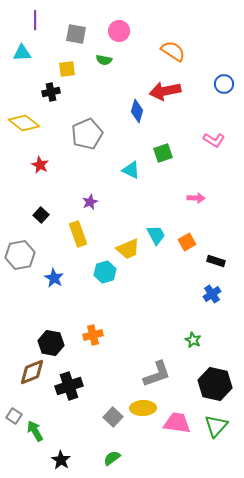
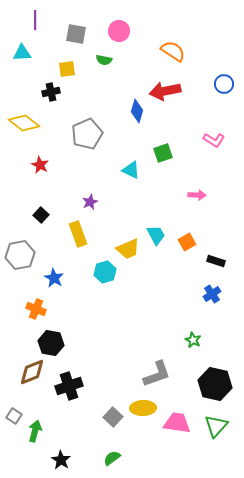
pink arrow at (196, 198): moved 1 px right, 3 px up
orange cross at (93, 335): moved 57 px left, 26 px up; rotated 36 degrees clockwise
green arrow at (35, 431): rotated 45 degrees clockwise
